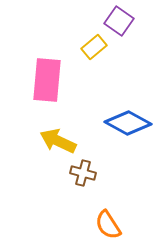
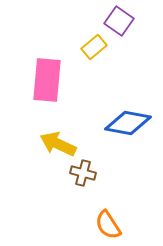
blue diamond: rotated 18 degrees counterclockwise
yellow arrow: moved 3 px down
